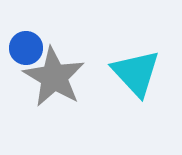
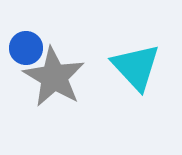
cyan triangle: moved 6 px up
